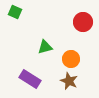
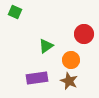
red circle: moved 1 px right, 12 px down
green triangle: moved 1 px right, 1 px up; rotated 21 degrees counterclockwise
orange circle: moved 1 px down
purple rectangle: moved 7 px right, 1 px up; rotated 40 degrees counterclockwise
